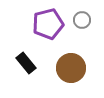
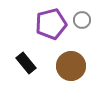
purple pentagon: moved 3 px right
brown circle: moved 2 px up
